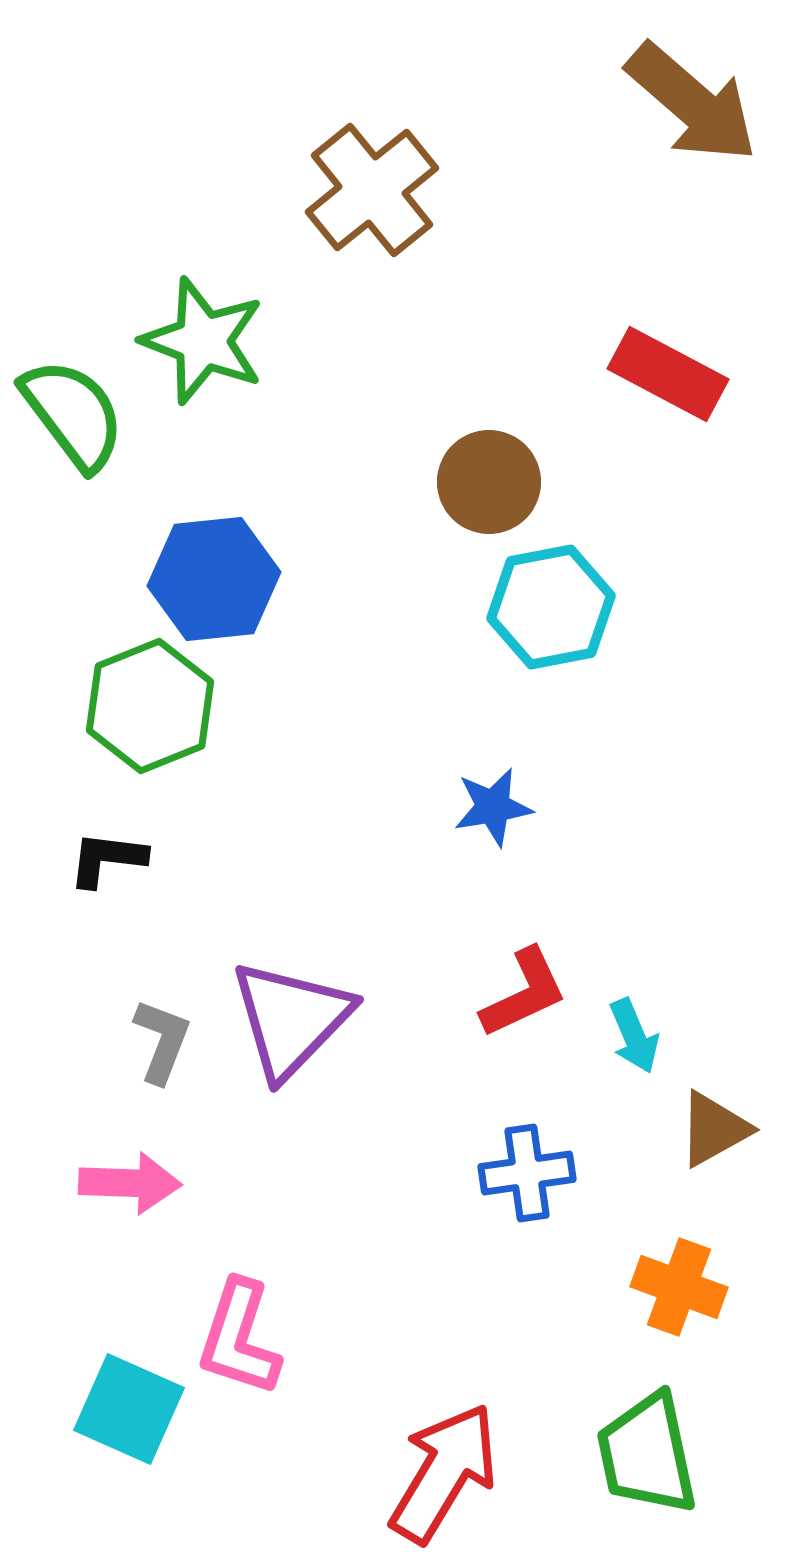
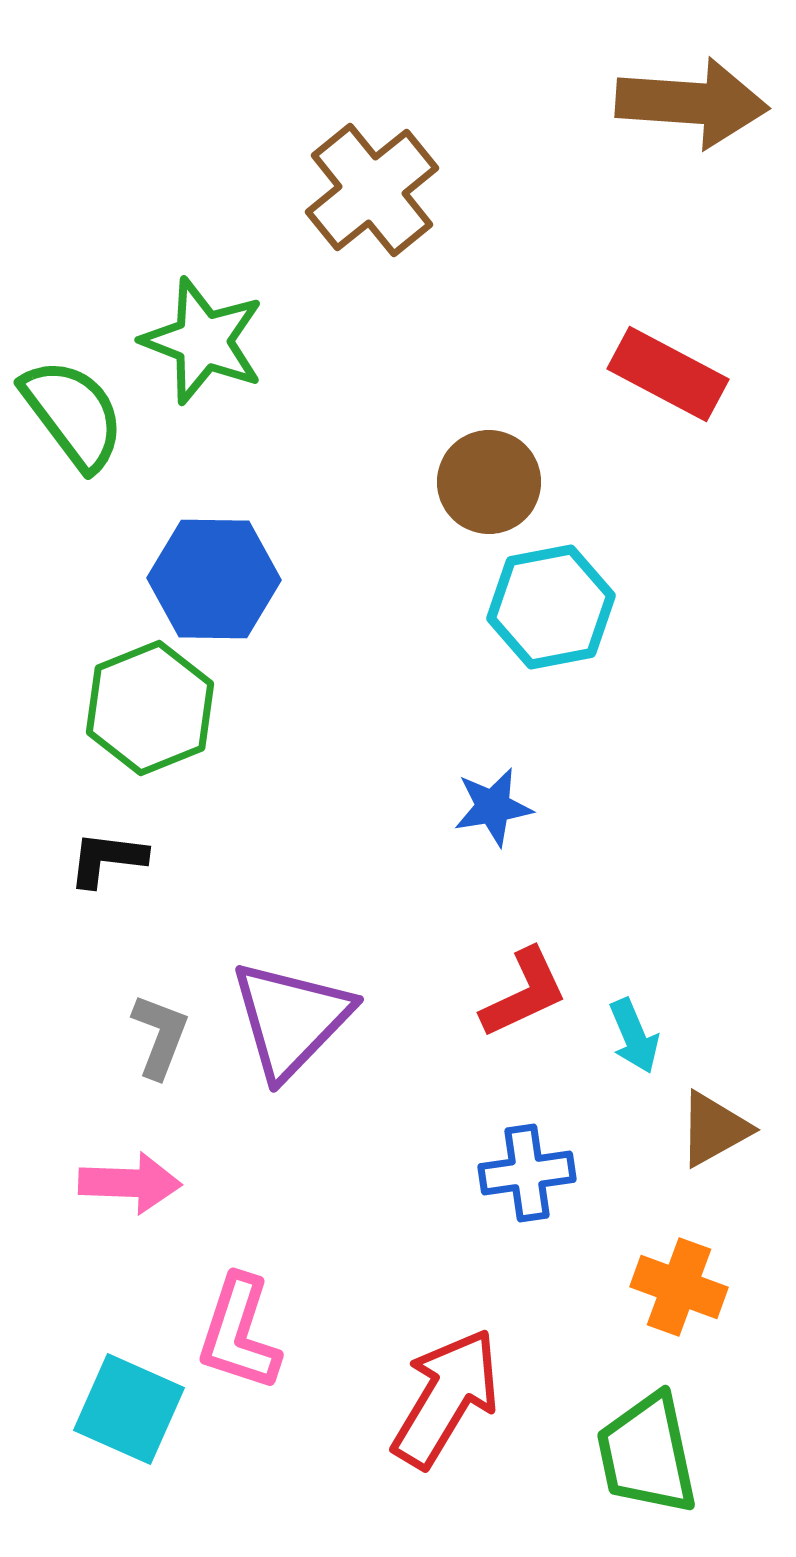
brown arrow: rotated 37 degrees counterclockwise
blue hexagon: rotated 7 degrees clockwise
green hexagon: moved 2 px down
gray L-shape: moved 2 px left, 5 px up
pink L-shape: moved 5 px up
red arrow: moved 2 px right, 75 px up
